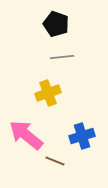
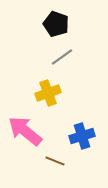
gray line: rotated 30 degrees counterclockwise
pink arrow: moved 1 px left, 4 px up
